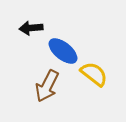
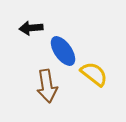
blue ellipse: rotated 16 degrees clockwise
brown arrow: rotated 36 degrees counterclockwise
